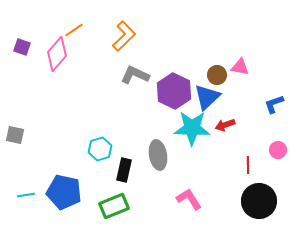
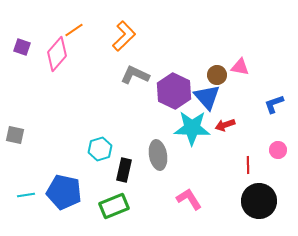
blue triangle: rotated 28 degrees counterclockwise
